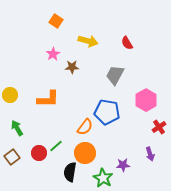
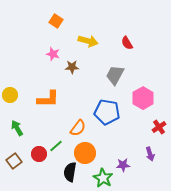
pink star: rotated 24 degrees counterclockwise
pink hexagon: moved 3 px left, 2 px up
orange semicircle: moved 7 px left, 1 px down
red circle: moved 1 px down
brown square: moved 2 px right, 4 px down
